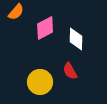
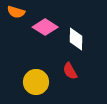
orange semicircle: rotated 66 degrees clockwise
pink diamond: moved 1 px up; rotated 60 degrees clockwise
yellow circle: moved 4 px left
